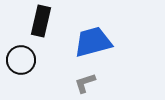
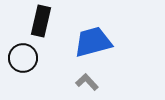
black circle: moved 2 px right, 2 px up
gray L-shape: moved 2 px right, 1 px up; rotated 65 degrees clockwise
